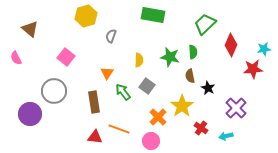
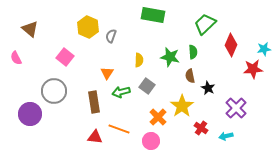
yellow hexagon: moved 2 px right, 11 px down; rotated 20 degrees counterclockwise
pink square: moved 1 px left
green arrow: moved 2 px left; rotated 66 degrees counterclockwise
